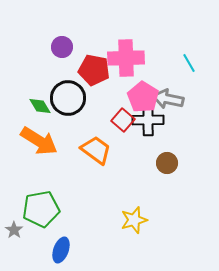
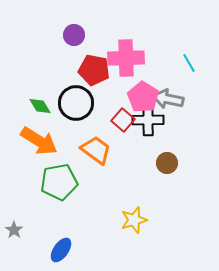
purple circle: moved 12 px right, 12 px up
black circle: moved 8 px right, 5 px down
green pentagon: moved 18 px right, 27 px up
blue ellipse: rotated 15 degrees clockwise
